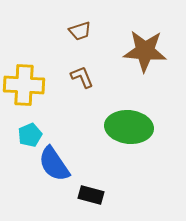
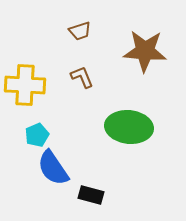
yellow cross: moved 1 px right
cyan pentagon: moved 7 px right
blue semicircle: moved 1 px left, 4 px down
